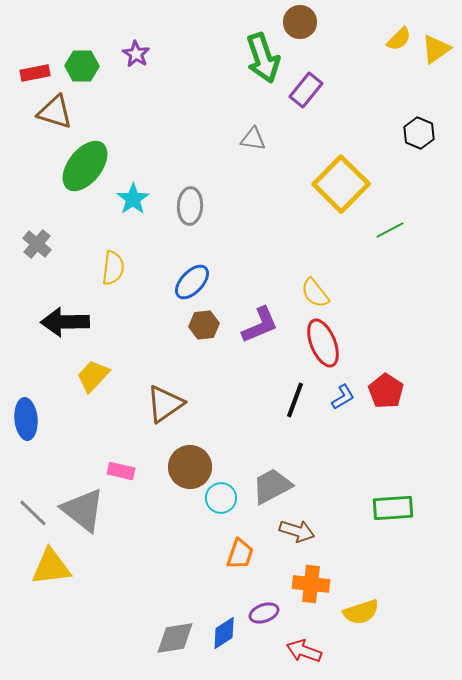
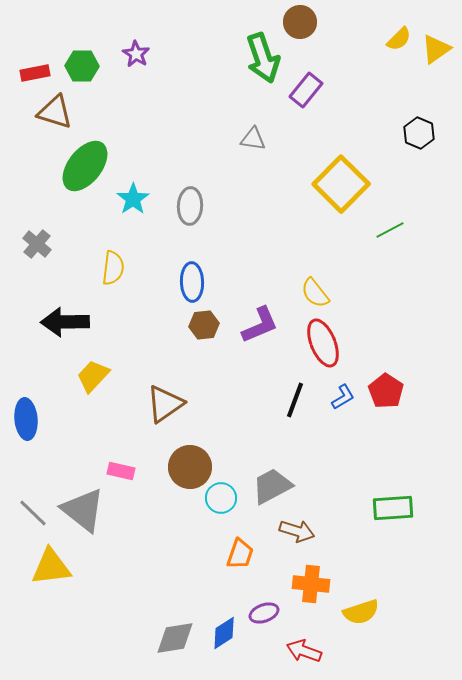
blue ellipse at (192, 282): rotated 45 degrees counterclockwise
